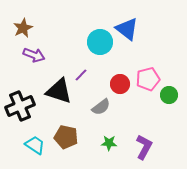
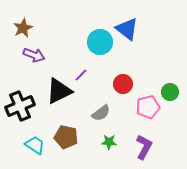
pink pentagon: moved 28 px down
red circle: moved 3 px right
black triangle: rotated 44 degrees counterclockwise
green circle: moved 1 px right, 3 px up
gray semicircle: moved 6 px down
green star: moved 1 px up
